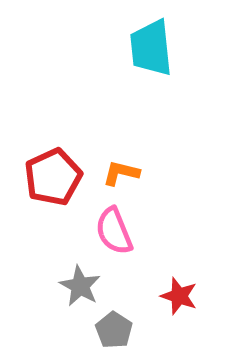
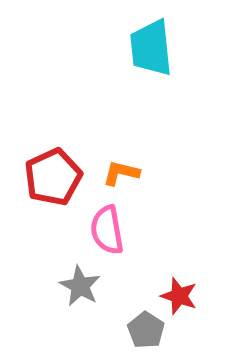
pink semicircle: moved 7 px left, 1 px up; rotated 12 degrees clockwise
gray pentagon: moved 32 px right
